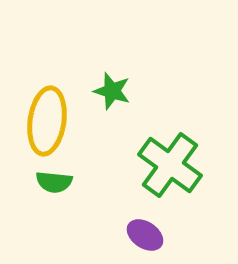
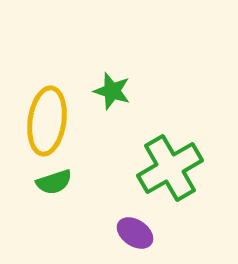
green cross: moved 3 px down; rotated 24 degrees clockwise
green semicircle: rotated 24 degrees counterclockwise
purple ellipse: moved 10 px left, 2 px up
